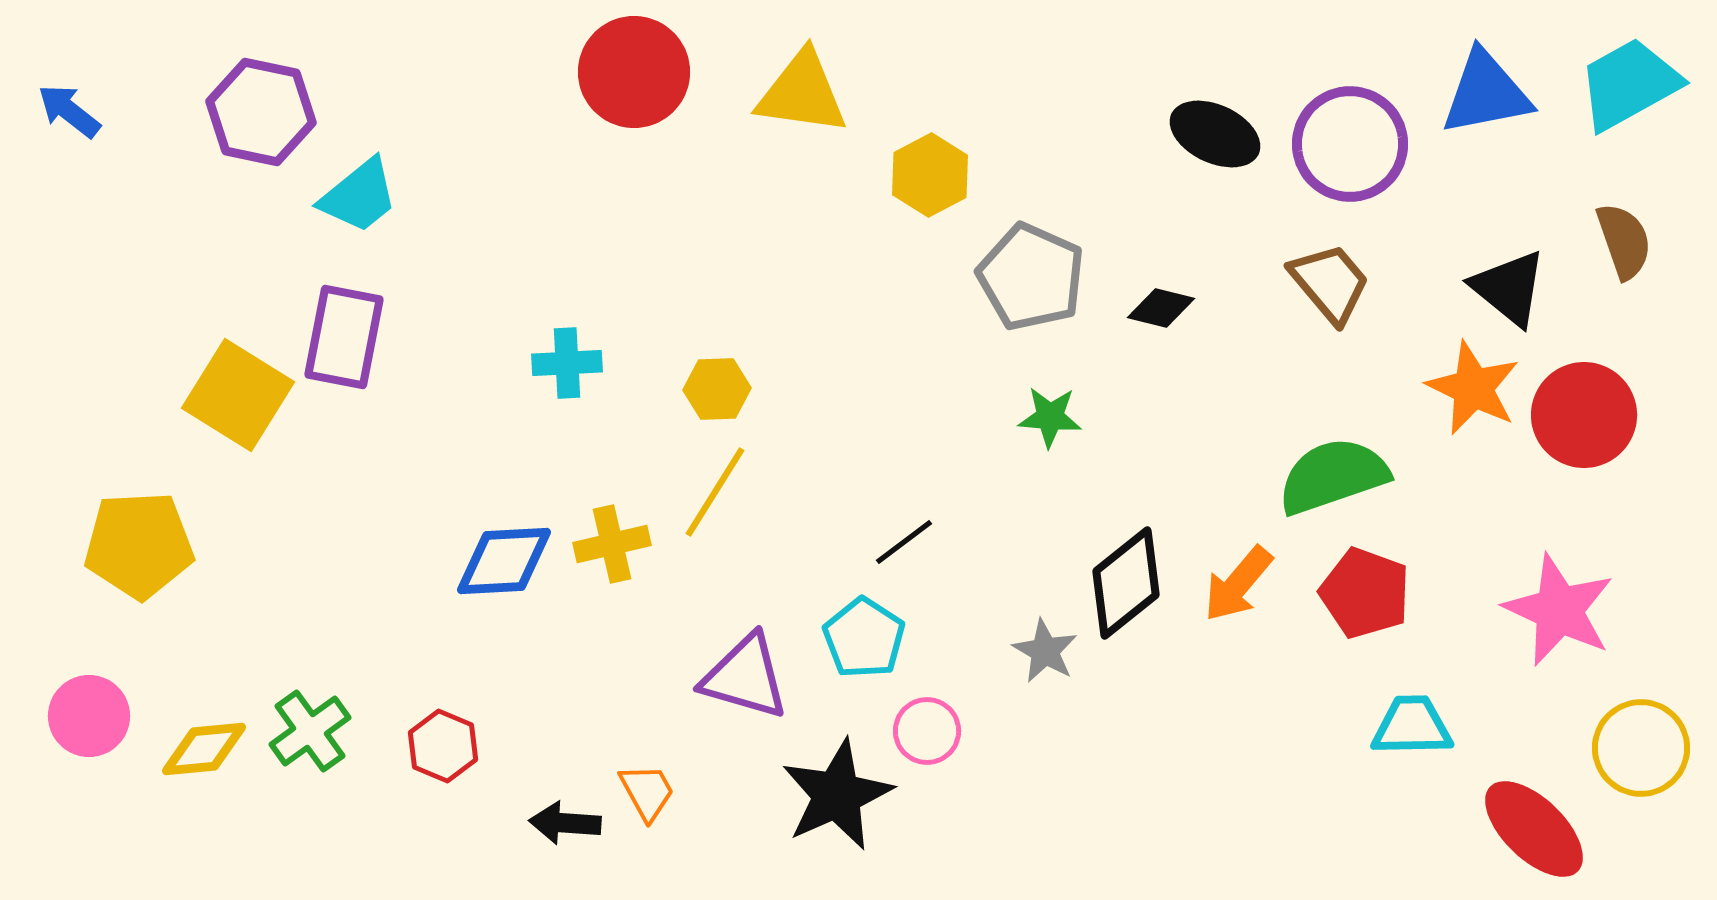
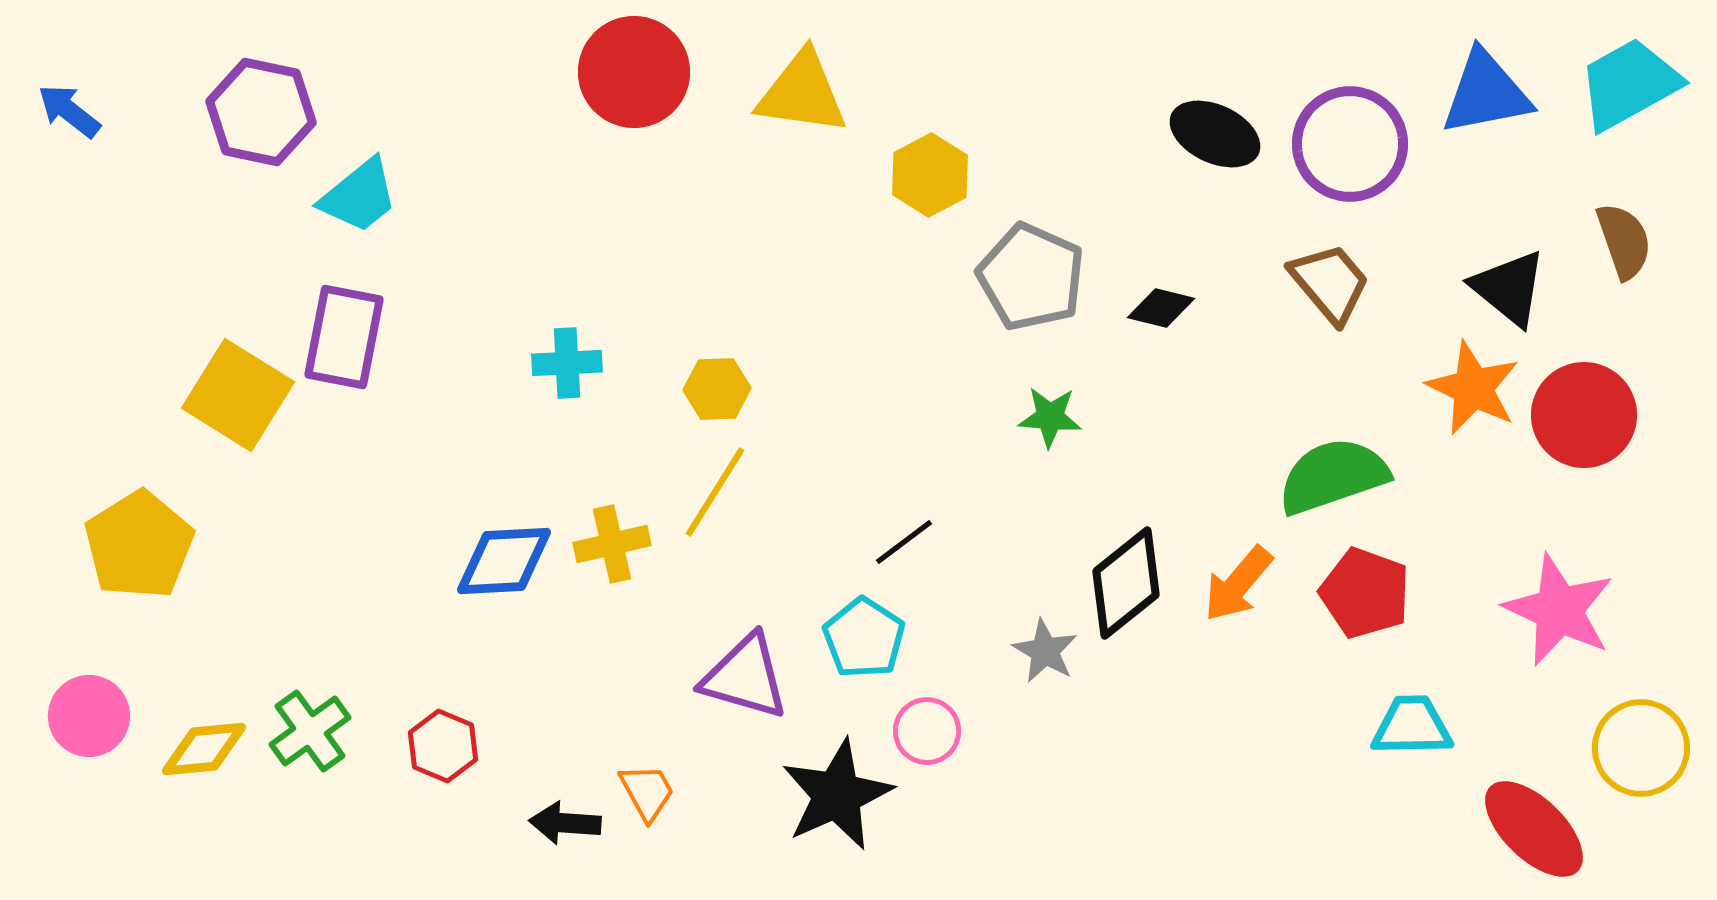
yellow pentagon at (139, 545): rotated 29 degrees counterclockwise
